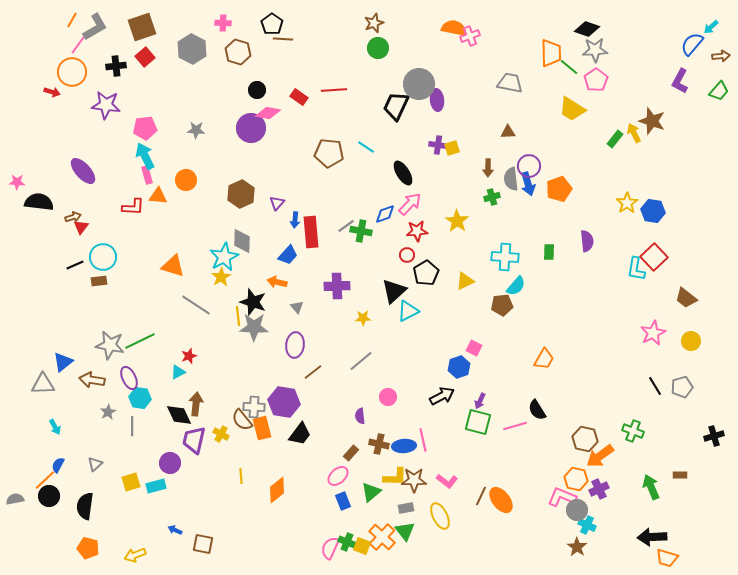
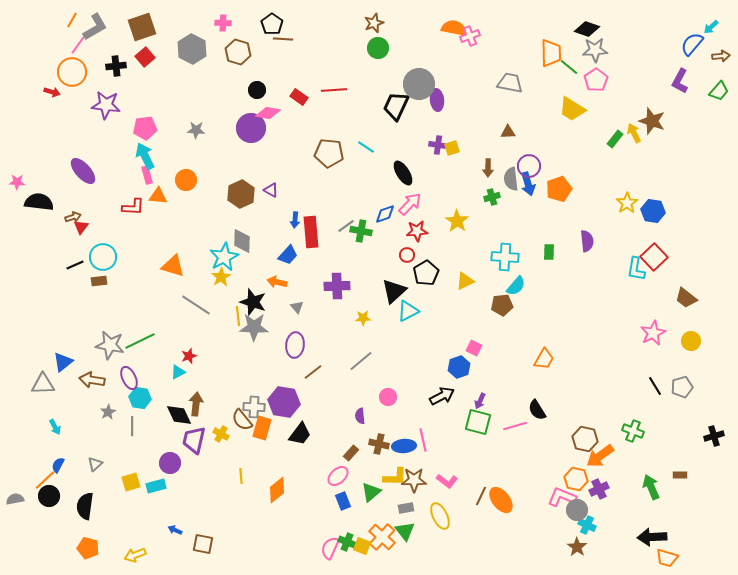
purple triangle at (277, 203): moved 6 px left, 13 px up; rotated 42 degrees counterclockwise
orange rectangle at (262, 428): rotated 30 degrees clockwise
